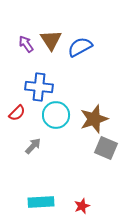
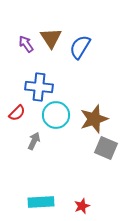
brown triangle: moved 2 px up
blue semicircle: rotated 30 degrees counterclockwise
gray arrow: moved 1 px right, 5 px up; rotated 18 degrees counterclockwise
